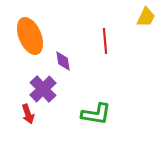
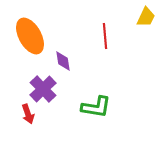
orange ellipse: rotated 6 degrees counterclockwise
red line: moved 5 px up
green L-shape: moved 7 px up
